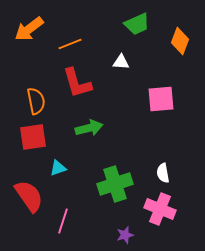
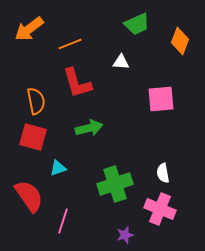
red square: rotated 24 degrees clockwise
